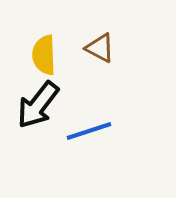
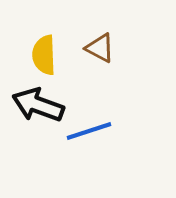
black arrow: rotated 72 degrees clockwise
